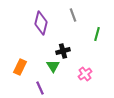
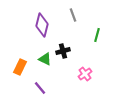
purple diamond: moved 1 px right, 2 px down
green line: moved 1 px down
green triangle: moved 8 px left, 7 px up; rotated 32 degrees counterclockwise
purple line: rotated 16 degrees counterclockwise
